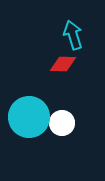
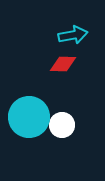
cyan arrow: rotated 96 degrees clockwise
white circle: moved 2 px down
